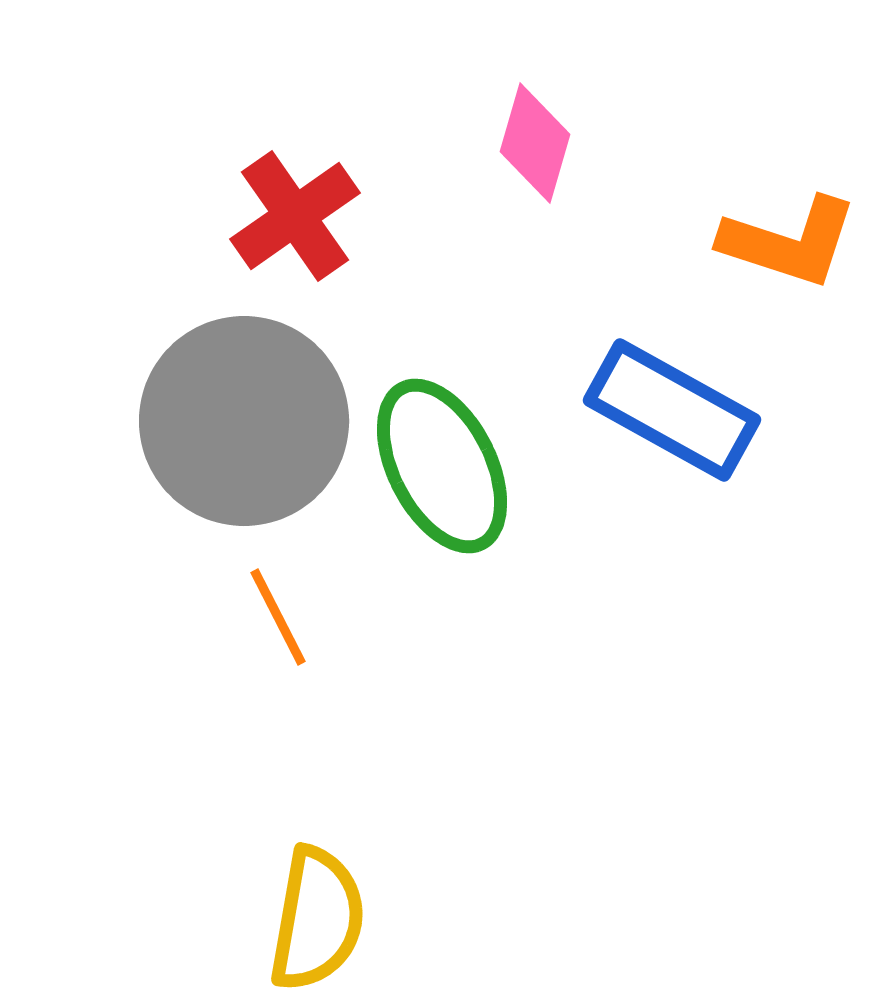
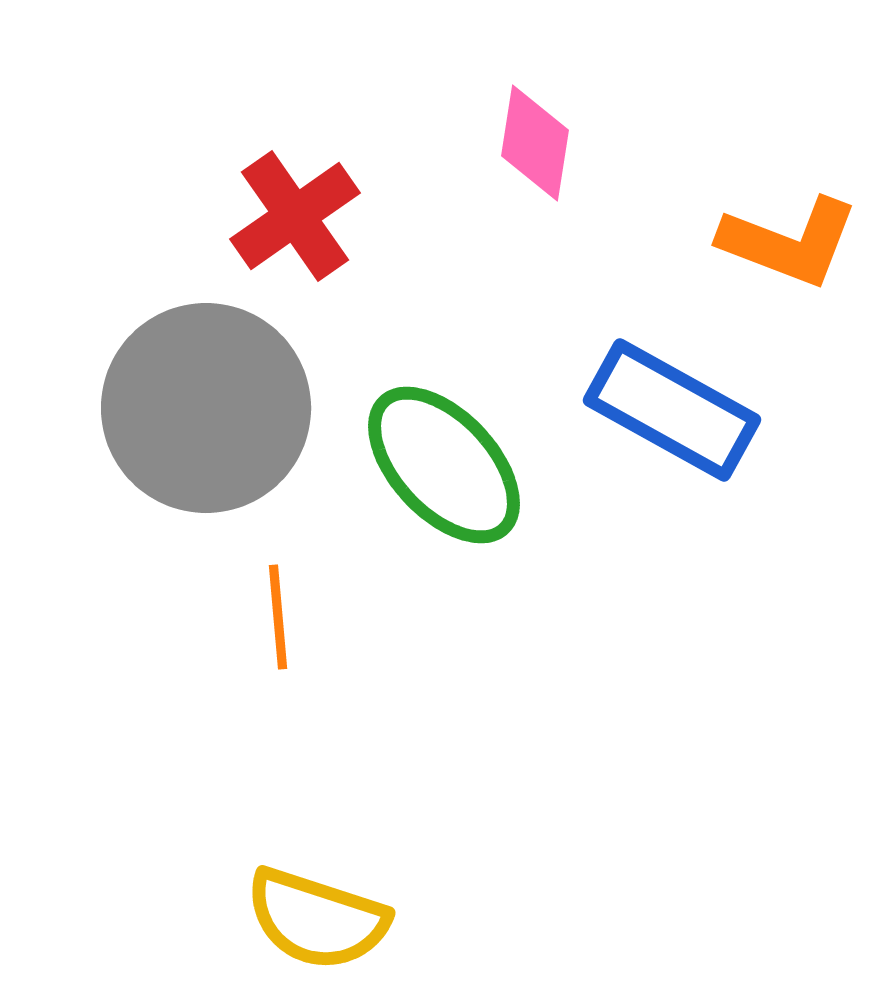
pink diamond: rotated 7 degrees counterclockwise
orange L-shape: rotated 3 degrees clockwise
gray circle: moved 38 px left, 13 px up
green ellipse: moved 2 px right, 1 px up; rotated 16 degrees counterclockwise
orange line: rotated 22 degrees clockwise
yellow semicircle: rotated 98 degrees clockwise
